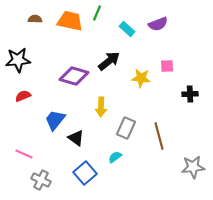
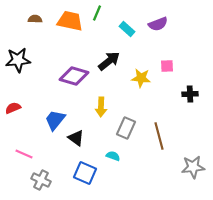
red semicircle: moved 10 px left, 12 px down
cyan semicircle: moved 2 px left, 1 px up; rotated 56 degrees clockwise
blue square: rotated 25 degrees counterclockwise
